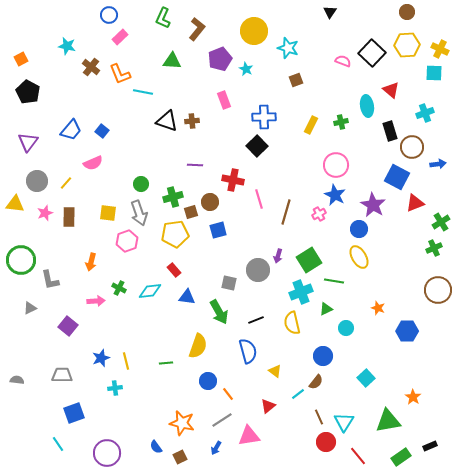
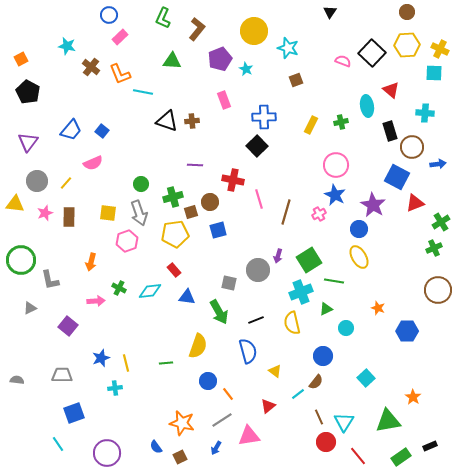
cyan cross at (425, 113): rotated 24 degrees clockwise
yellow line at (126, 361): moved 2 px down
